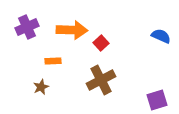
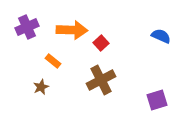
orange rectangle: rotated 42 degrees clockwise
